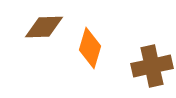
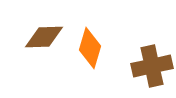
brown diamond: moved 10 px down
